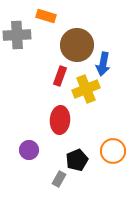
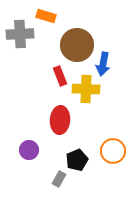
gray cross: moved 3 px right, 1 px up
red rectangle: rotated 42 degrees counterclockwise
yellow cross: rotated 24 degrees clockwise
